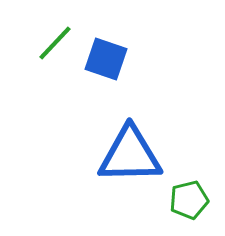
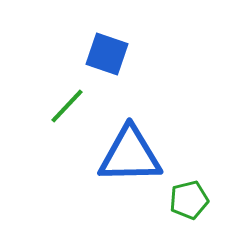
green line: moved 12 px right, 63 px down
blue square: moved 1 px right, 5 px up
